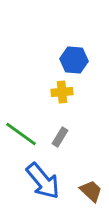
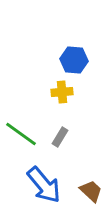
blue arrow: moved 1 px right, 4 px down
